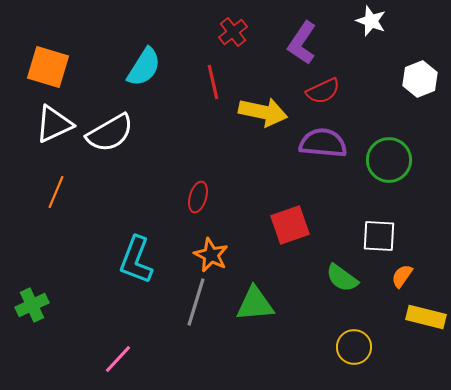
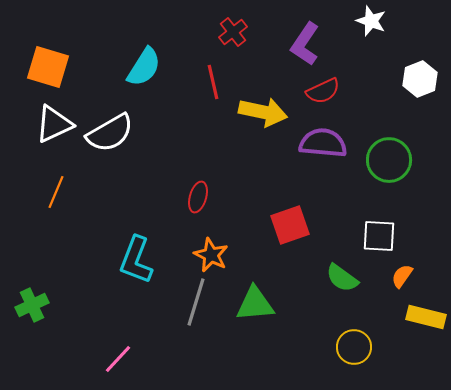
purple L-shape: moved 3 px right, 1 px down
